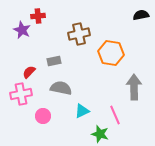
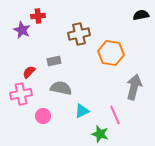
gray arrow: rotated 15 degrees clockwise
